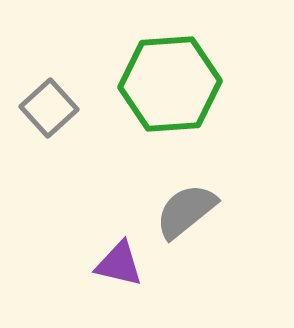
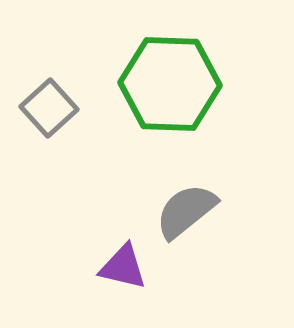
green hexagon: rotated 6 degrees clockwise
purple triangle: moved 4 px right, 3 px down
